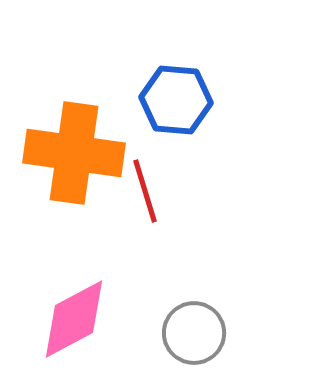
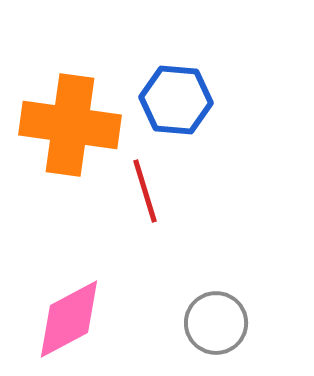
orange cross: moved 4 px left, 28 px up
pink diamond: moved 5 px left
gray circle: moved 22 px right, 10 px up
